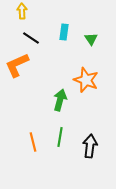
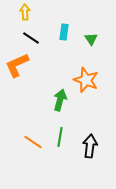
yellow arrow: moved 3 px right, 1 px down
orange line: rotated 42 degrees counterclockwise
